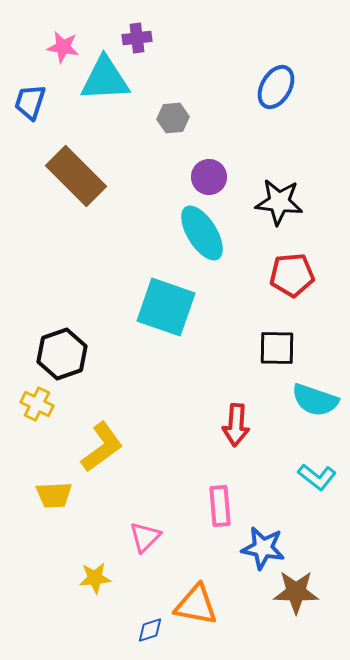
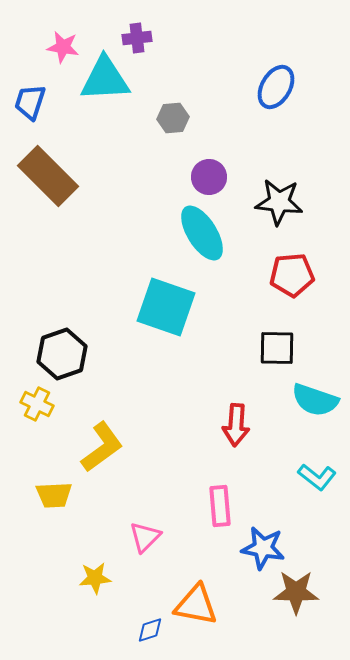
brown rectangle: moved 28 px left
